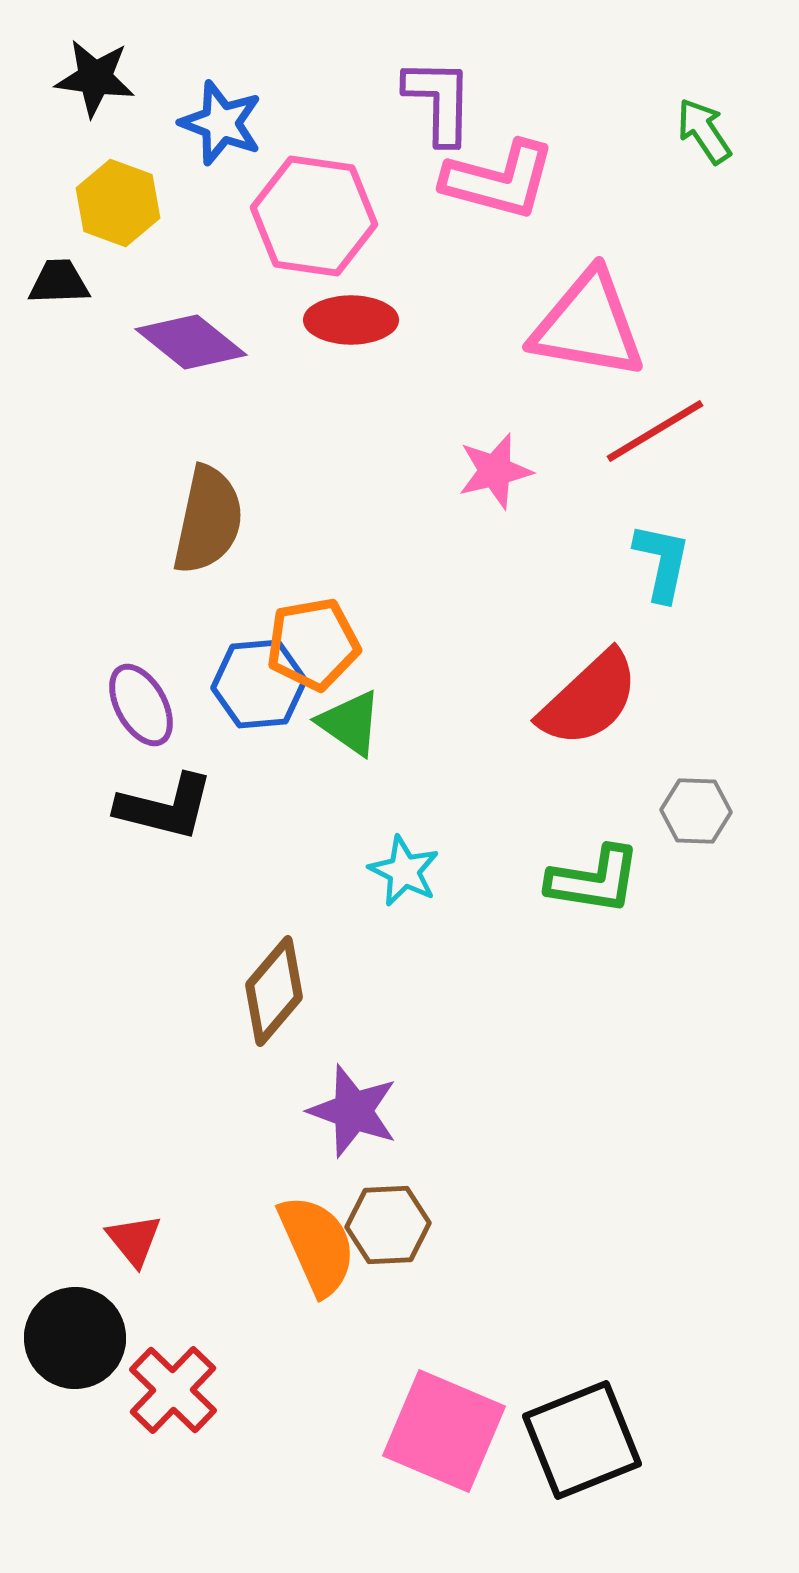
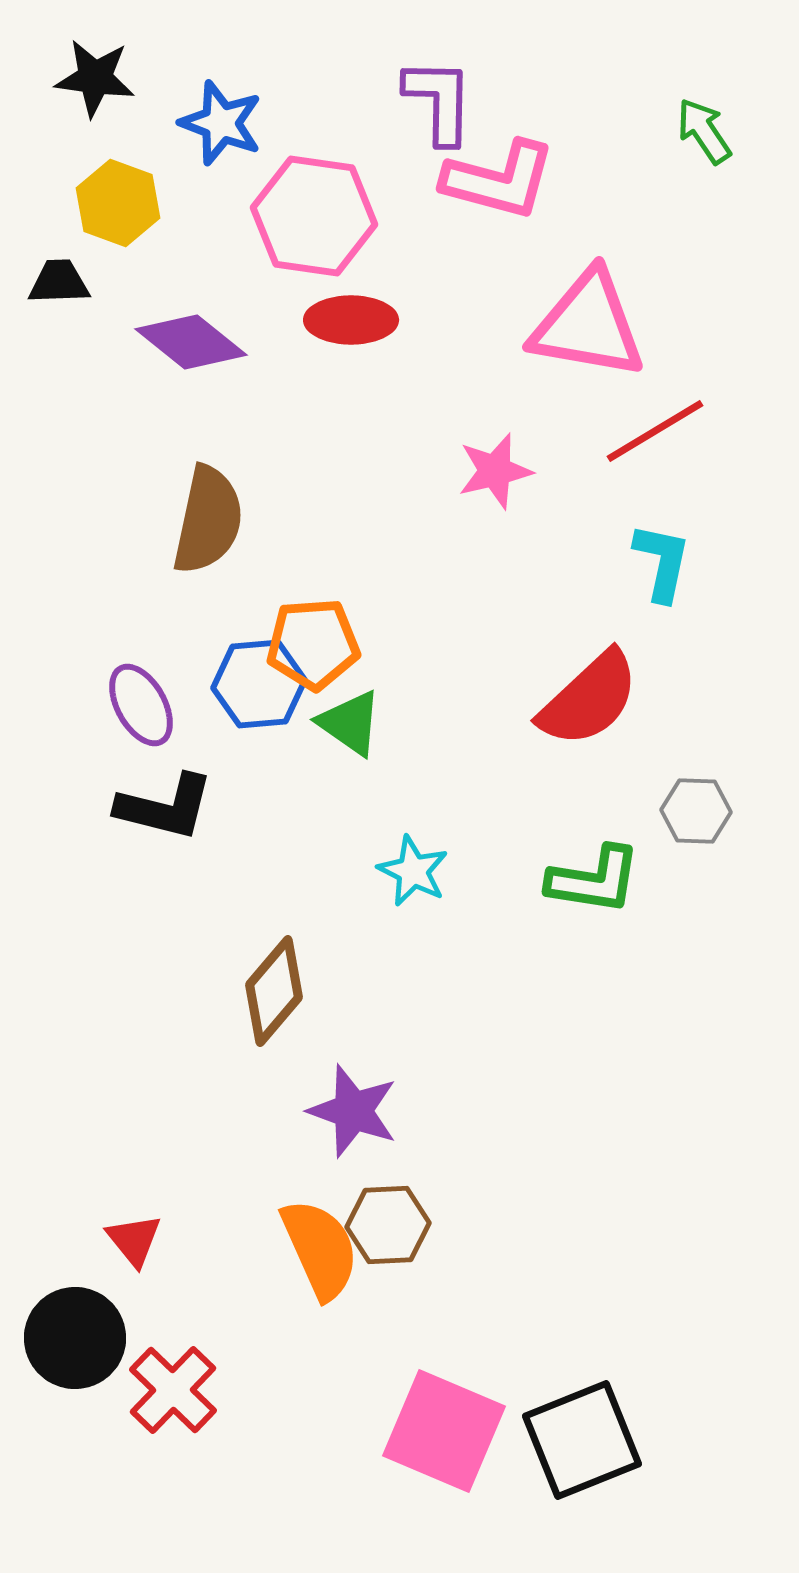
orange pentagon: rotated 6 degrees clockwise
cyan star: moved 9 px right
orange semicircle: moved 3 px right, 4 px down
